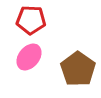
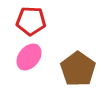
red pentagon: moved 1 px down
